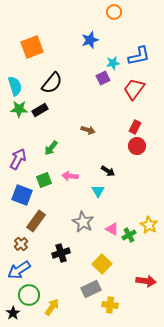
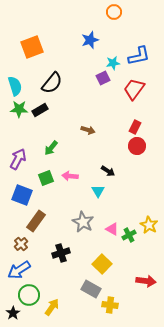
green square: moved 2 px right, 2 px up
gray rectangle: rotated 54 degrees clockwise
